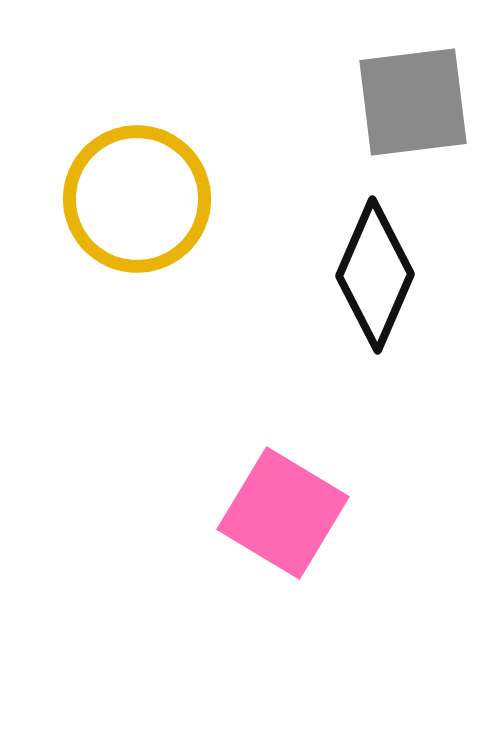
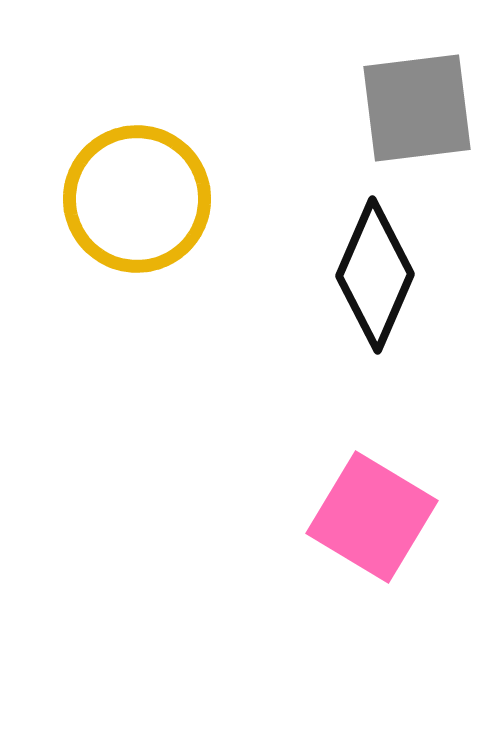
gray square: moved 4 px right, 6 px down
pink square: moved 89 px right, 4 px down
